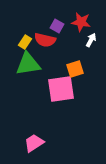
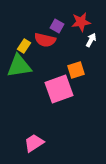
red star: rotated 18 degrees counterclockwise
yellow rectangle: moved 1 px left, 4 px down
green triangle: moved 9 px left, 2 px down
orange square: moved 1 px right, 1 px down
pink square: moved 2 px left; rotated 12 degrees counterclockwise
